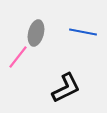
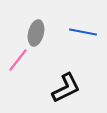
pink line: moved 3 px down
